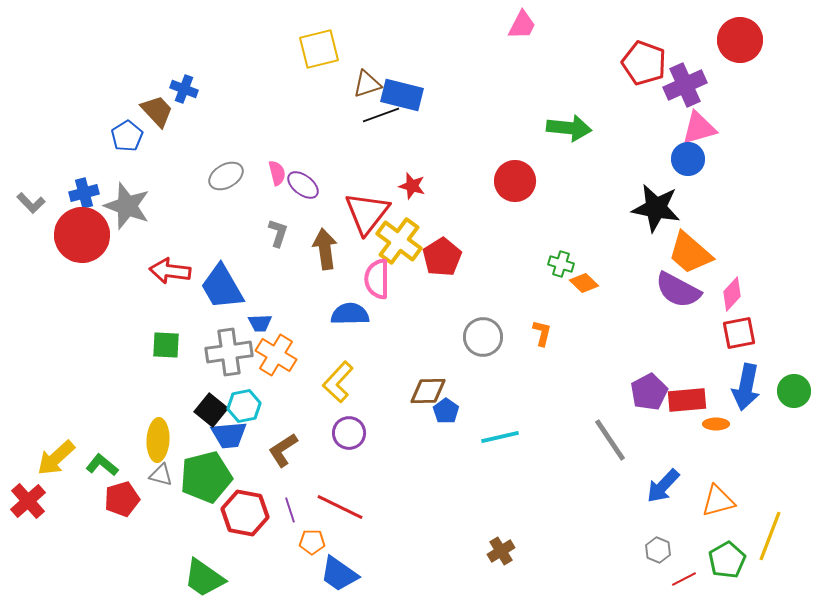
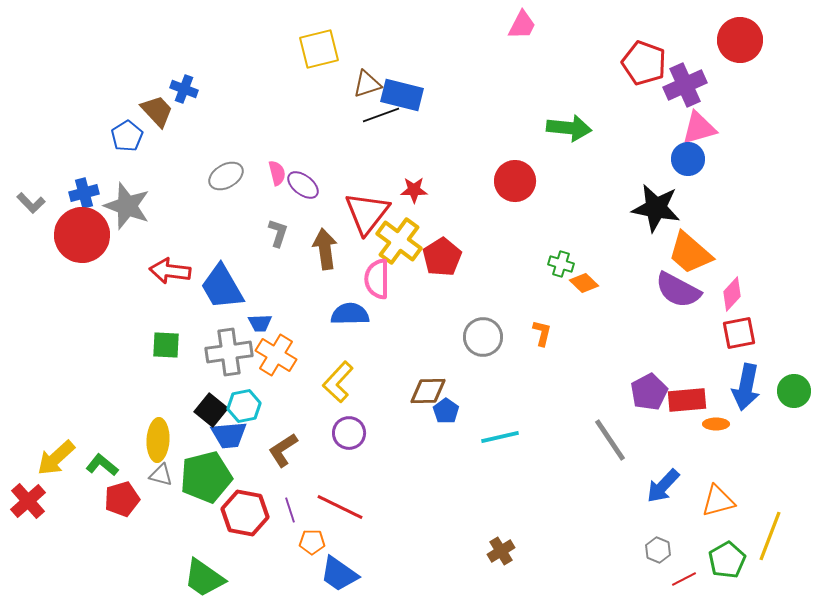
red star at (412, 186): moved 2 px right, 4 px down; rotated 16 degrees counterclockwise
